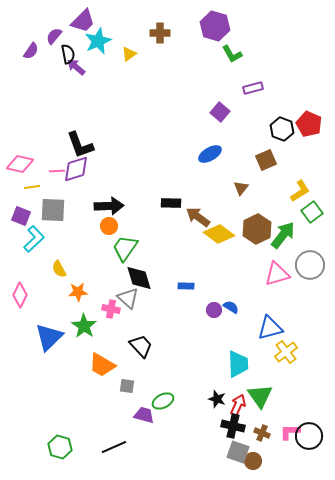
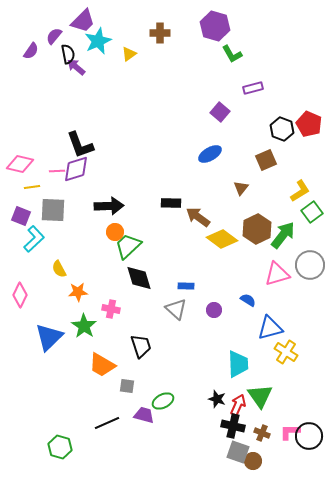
orange circle at (109, 226): moved 6 px right, 6 px down
yellow diamond at (219, 234): moved 3 px right, 5 px down
green trapezoid at (125, 248): moved 3 px right, 2 px up; rotated 12 degrees clockwise
gray triangle at (128, 298): moved 48 px right, 11 px down
blue semicircle at (231, 307): moved 17 px right, 7 px up
black trapezoid at (141, 346): rotated 25 degrees clockwise
yellow cross at (286, 352): rotated 20 degrees counterclockwise
black line at (114, 447): moved 7 px left, 24 px up
